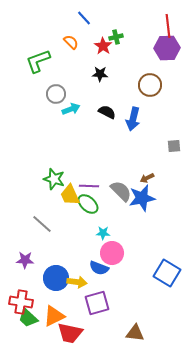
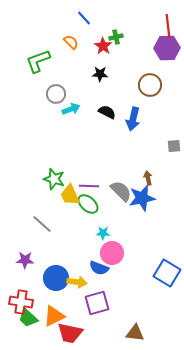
brown arrow: moved 1 px right; rotated 104 degrees clockwise
